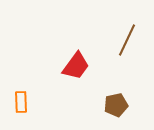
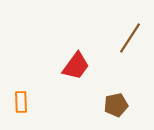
brown line: moved 3 px right, 2 px up; rotated 8 degrees clockwise
